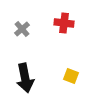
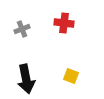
gray cross: rotated 21 degrees clockwise
black arrow: moved 1 px right, 1 px down
